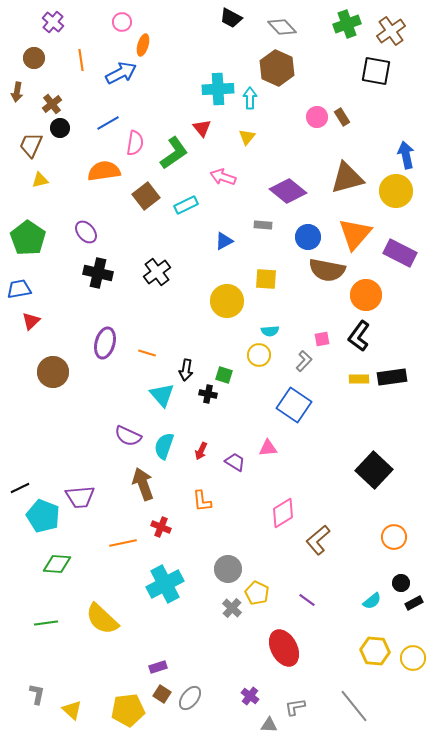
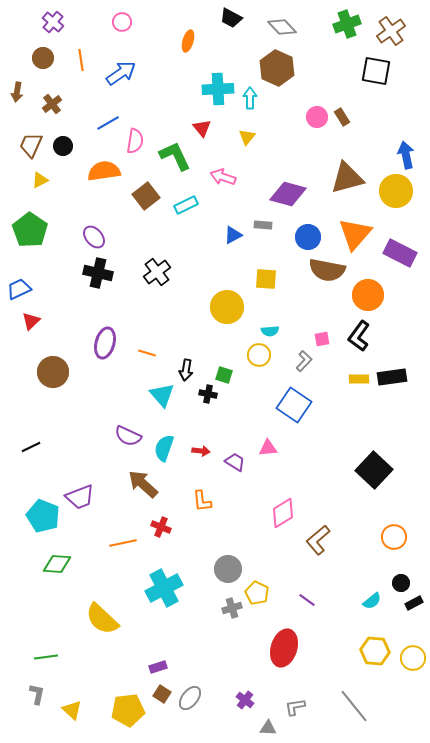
orange ellipse at (143, 45): moved 45 px right, 4 px up
brown circle at (34, 58): moved 9 px right
blue arrow at (121, 73): rotated 8 degrees counterclockwise
black circle at (60, 128): moved 3 px right, 18 px down
pink semicircle at (135, 143): moved 2 px up
green L-shape at (174, 153): moved 1 px right, 3 px down; rotated 80 degrees counterclockwise
yellow triangle at (40, 180): rotated 12 degrees counterclockwise
purple diamond at (288, 191): moved 3 px down; rotated 24 degrees counterclockwise
purple ellipse at (86, 232): moved 8 px right, 5 px down
green pentagon at (28, 238): moved 2 px right, 8 px up
blue triangle at (224, 241): moved 9 px right, 6 px up
blue trapezoid at (19, 289): rotated 15 degrees counterclockwise
orange circle at (366, 295): moved 2 px right
yellow circle at (227, 301): moved 6 px down
cyan semicircle at (164, 446): moved 2 px down
red arrow at (201, 451): rotated 108 degrees counterclockwise
brown arrow at (143, 484): rotated 28 degrees counterclockwise
black line at (20, 488): moved 11 px right, 41 px up
purple trapezoid at (80, 497): rotated 16 degrees counterclockwise
cyan cross at (165, 584): moved 1 px left, 4 px down
gray cross at (232, 608): rotated 30 degrees clockwise
green line at (46, 623): moved 34 px down
red ellipse at (284, 648): rotated 45 degrees clockwise
purple cross at (250, 696): moved 5 px left, 4 px down
gray triangle at (269, 725): moved 1 px left, 3 px down
